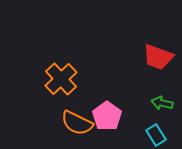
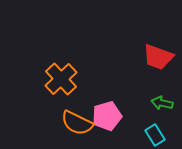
pink pentagon: rotated 20 degrees clockwise
cyan rectangle: moved 1 px left
